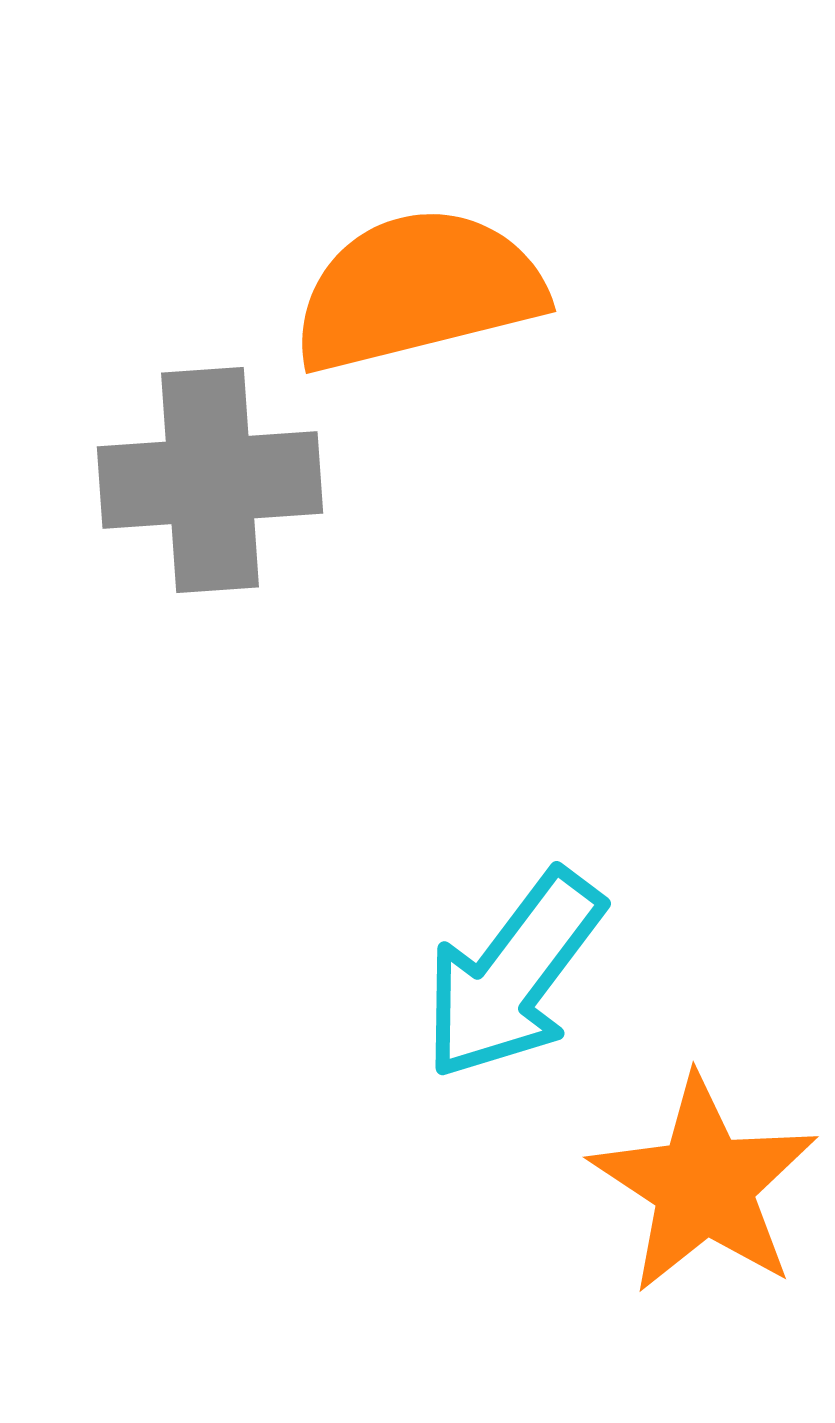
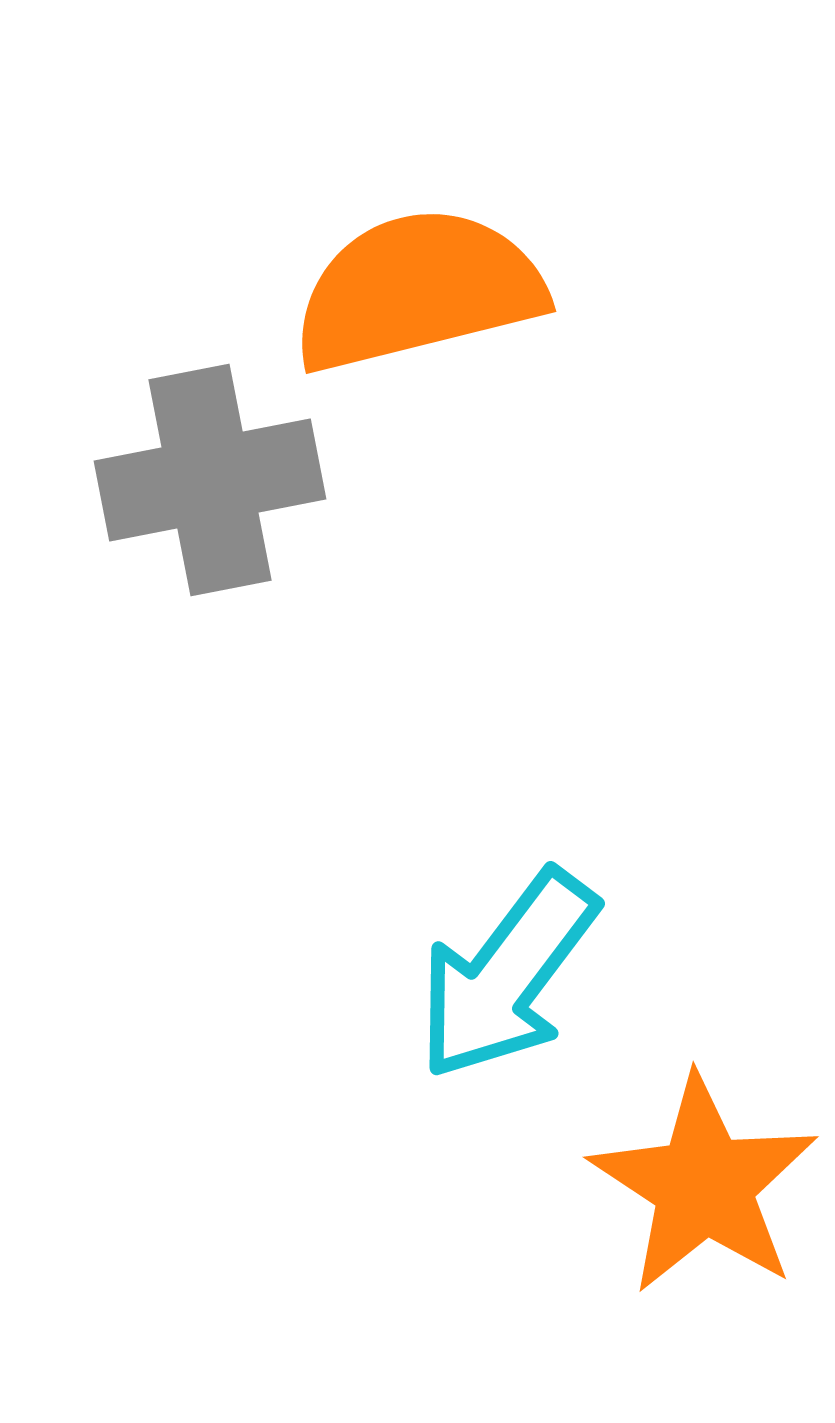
gray cross: rotated 7 degrees counterclockwise
cyan arrow: moved 6 px left
